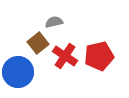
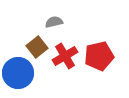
brown square: moved 1 px left, 4 px down
red cross: rotated 25 degrees clockwise
blue circle: moved 1 px down
